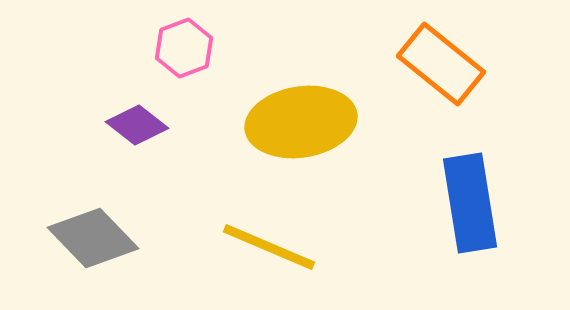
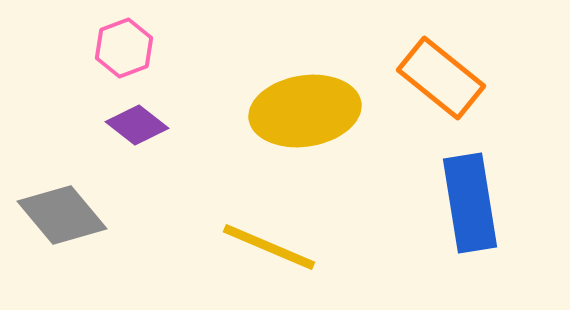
pink hexagon: moved 60 px left
orange rectangle: moved 14 px down
yellow ellipse: moved 4 px right, 11 px up
gray diamond: moved 31 px left, 23 px up; rotated 4 degrees clockwise
